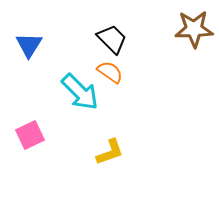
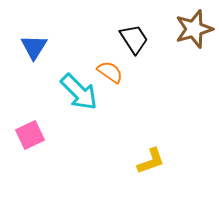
brown star: rotated 15 degrees counterclockwise
black trapezoid: moved 22 px right; rotated 12 degrees clockwise
blue triangle: moved 5 px right, 2 px down
cyan arrow: moved 1 px left
yellow L-shape: moved 41 px right, 9 px down
